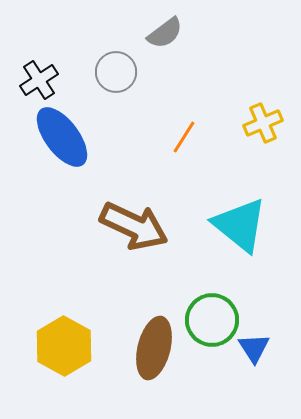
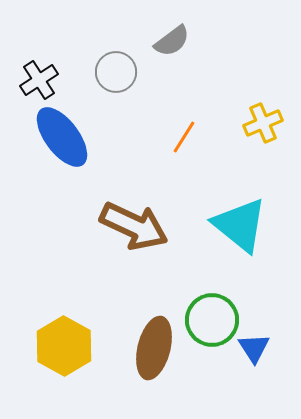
gray semicircle: moved 7 px right, 8 px down
